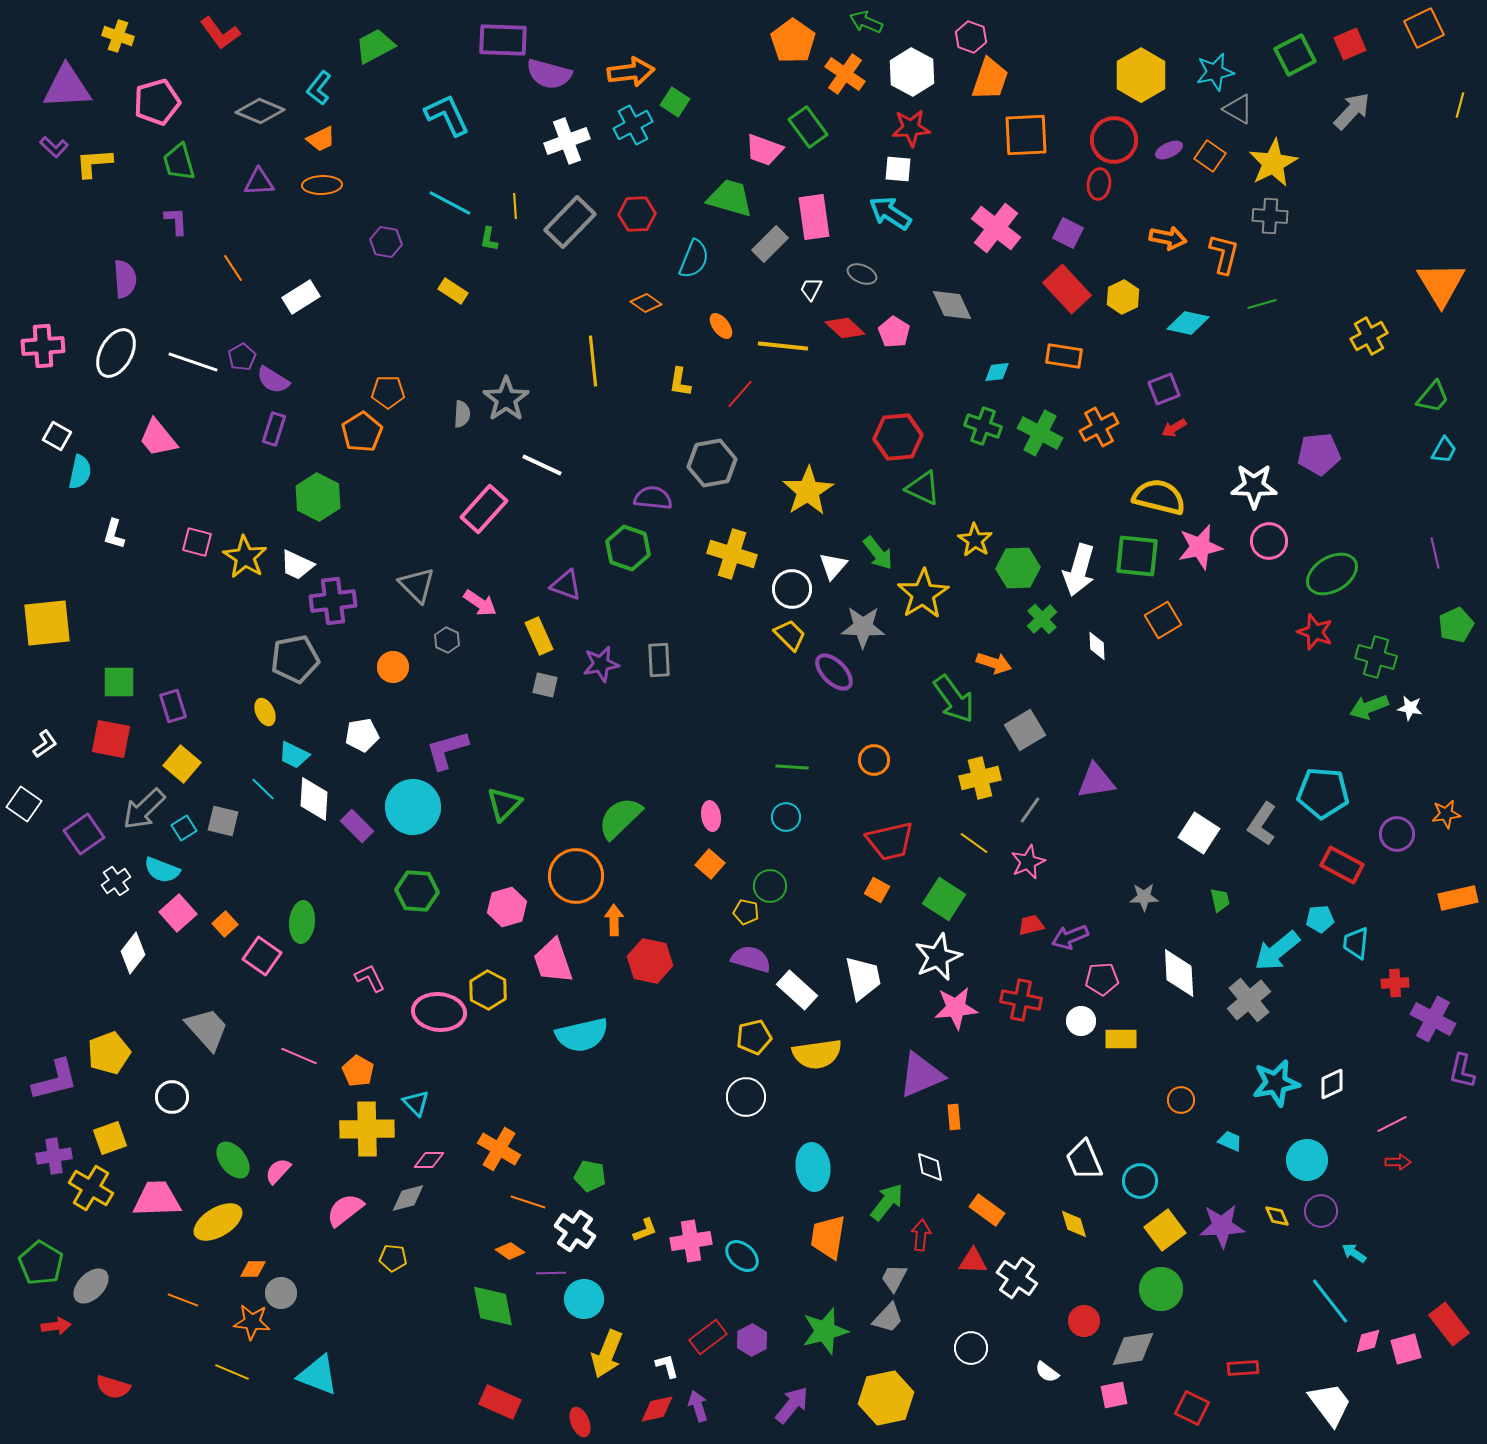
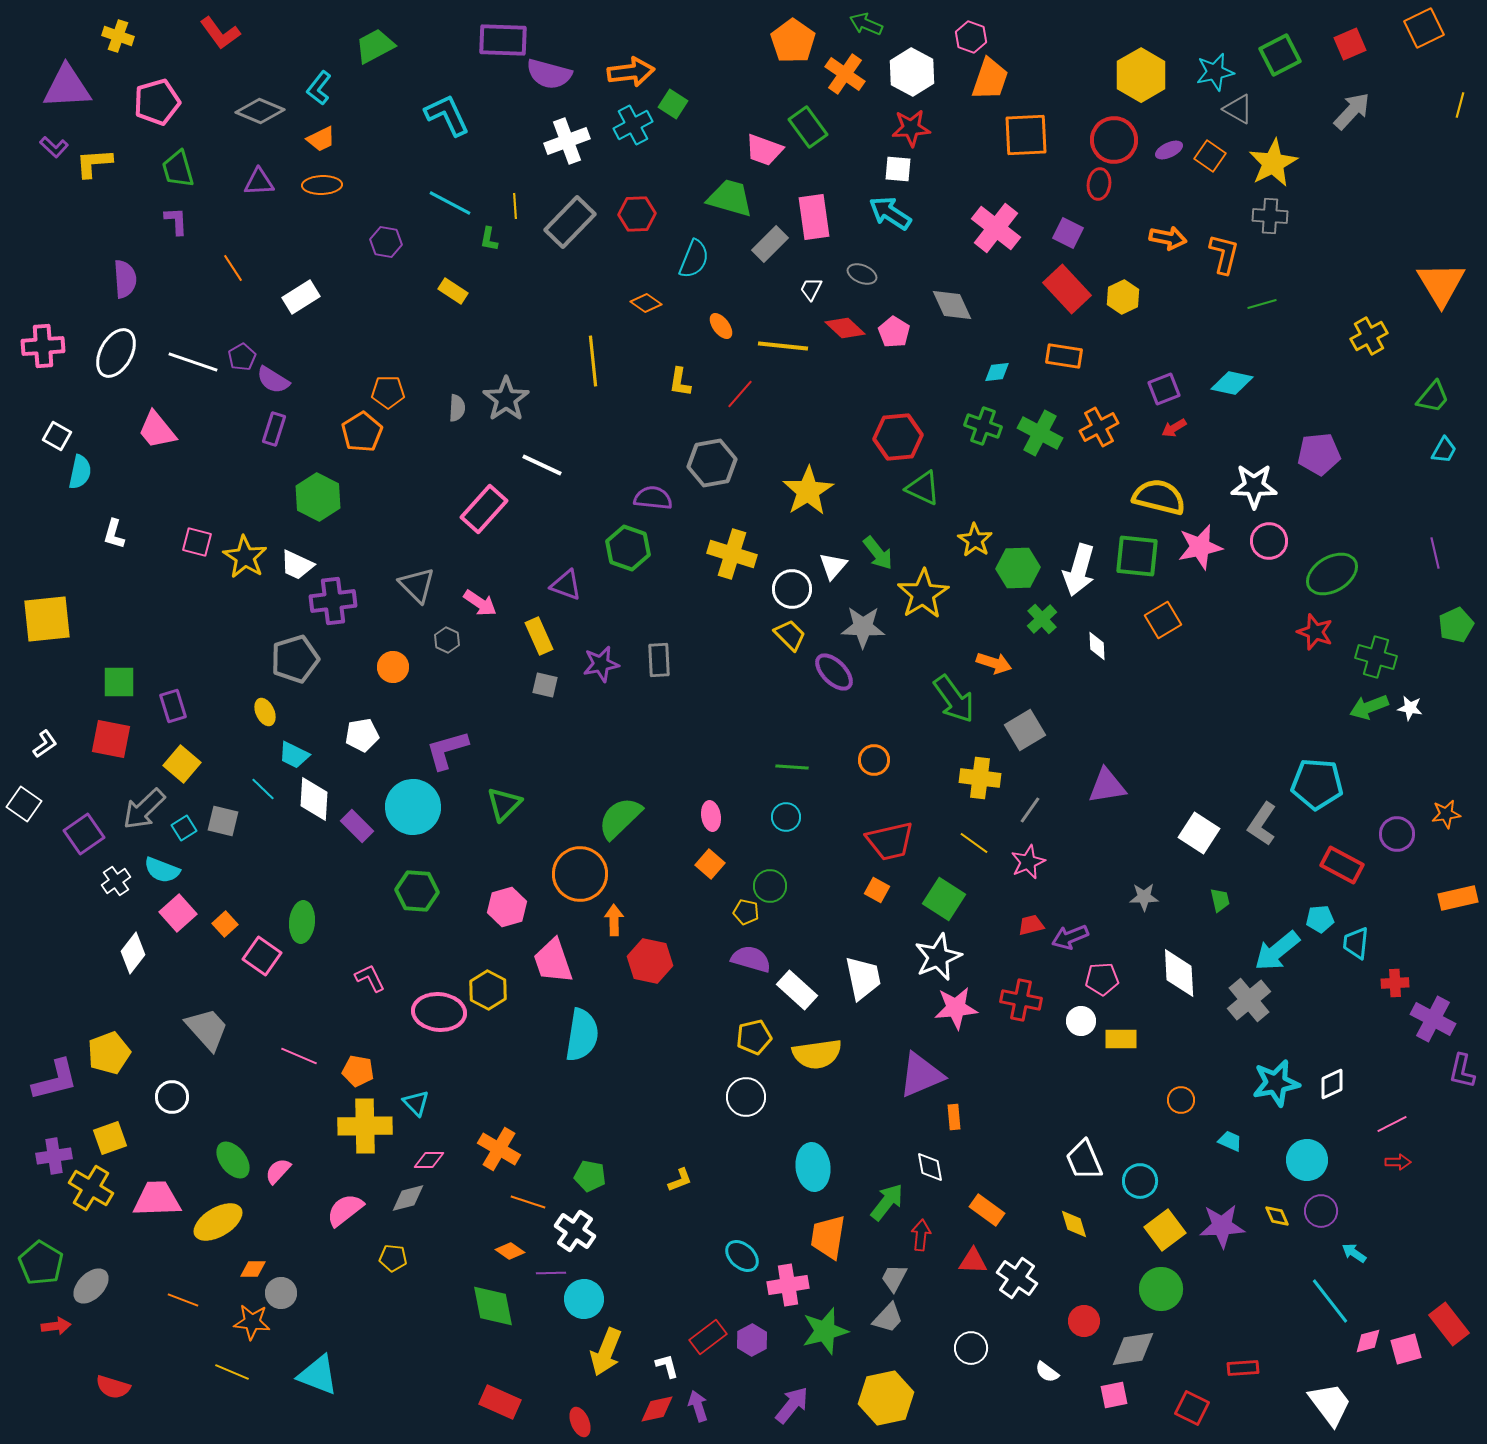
green arrow at (866, 22): moved 2 px down
green square at (1295, 55): moved 15 px left
green square at (675, 102): moved 2 px left, 2 px down
green trapezoid at (179, 162): moved 1 px left, 7 px down
cyan diamond at (1188, 323): moved 44 px right, 60 px down
gray semicircle at (462, 414): moved 5 px left, 6 px up
pink trapezoid at (158, 438): moved 1 px left, 8 px up
yellow square at (47, 623): moved 4 px up
gray pentagon at (295, 659): rotated 6 degrees counterclockwise
yellow cross at (980, 778): rotated 21 degrees clockwise
purple triangle at (1096, 781): moved 11 px right, 5 px down
cyan pentagon at (1323, 793): moved 6 px left, 9 px up
orange circle at (576, 876): moved 4 px right, 2 px up
cyan semicircle at (582, 1035): rotated 68 degrees counterclockwise
orange pentagon at (358, 1071): rotated 20 degrees counterclockwise
yellow cross at (367, 1129): moved 2 px left, 3 px up
yellow L-shape at (645, 1230): moved 35 px right, 50 px up
pink cross at (691, 1241): moved 97 px right, 44 px down
yellow arrow at (607, 1354): moved 1 px left, 2 px up
